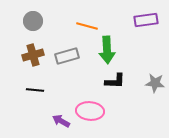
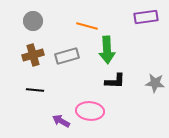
purple rectangle: moved 3 px up
